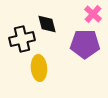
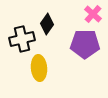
black diamond: rotated 50 degrees clockwise
